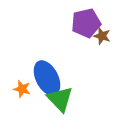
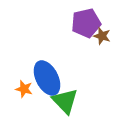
orange star: moved 2 px right
green triangle: moved 5 px right, 2 px down
